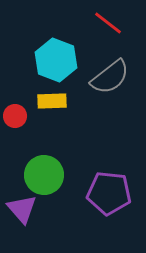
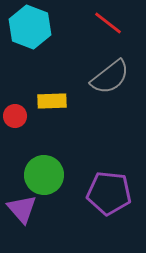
cyan hexagon: moved 26 px left, 33 px up
